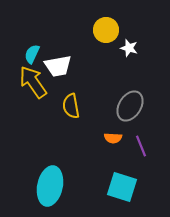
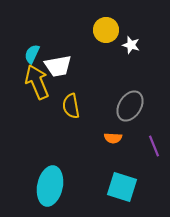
white star: moved 2 px right, 3 px up
yellow arrow: moved 4 px right; rotated 12 degrees clockwise
purple line: moved 13 px right
